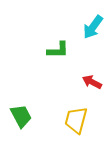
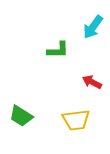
green trapezoid: rotated 150 degrees clockwise
yellow trapezoid: rotated 112 degrees counterclockwise
